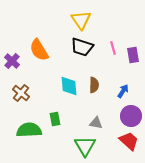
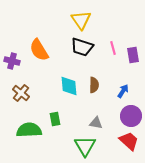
purple cross: rotated 28 degrees counterclockwise
